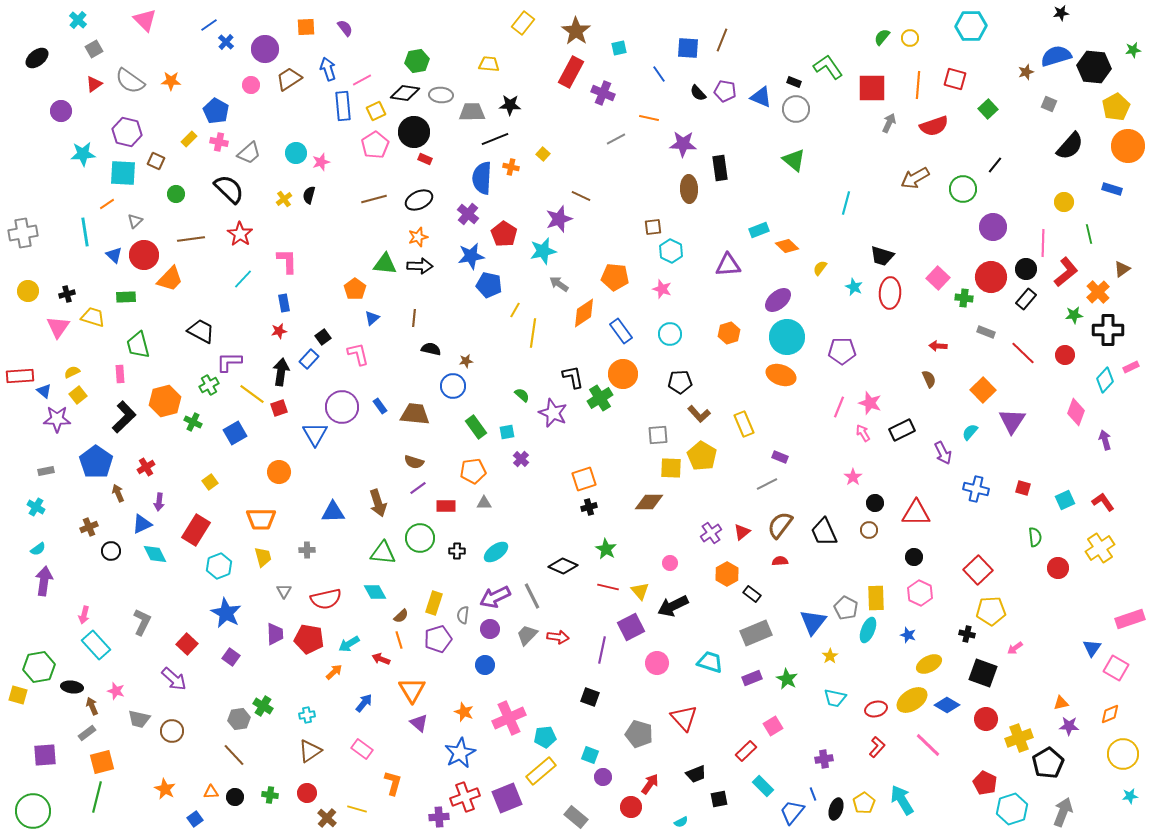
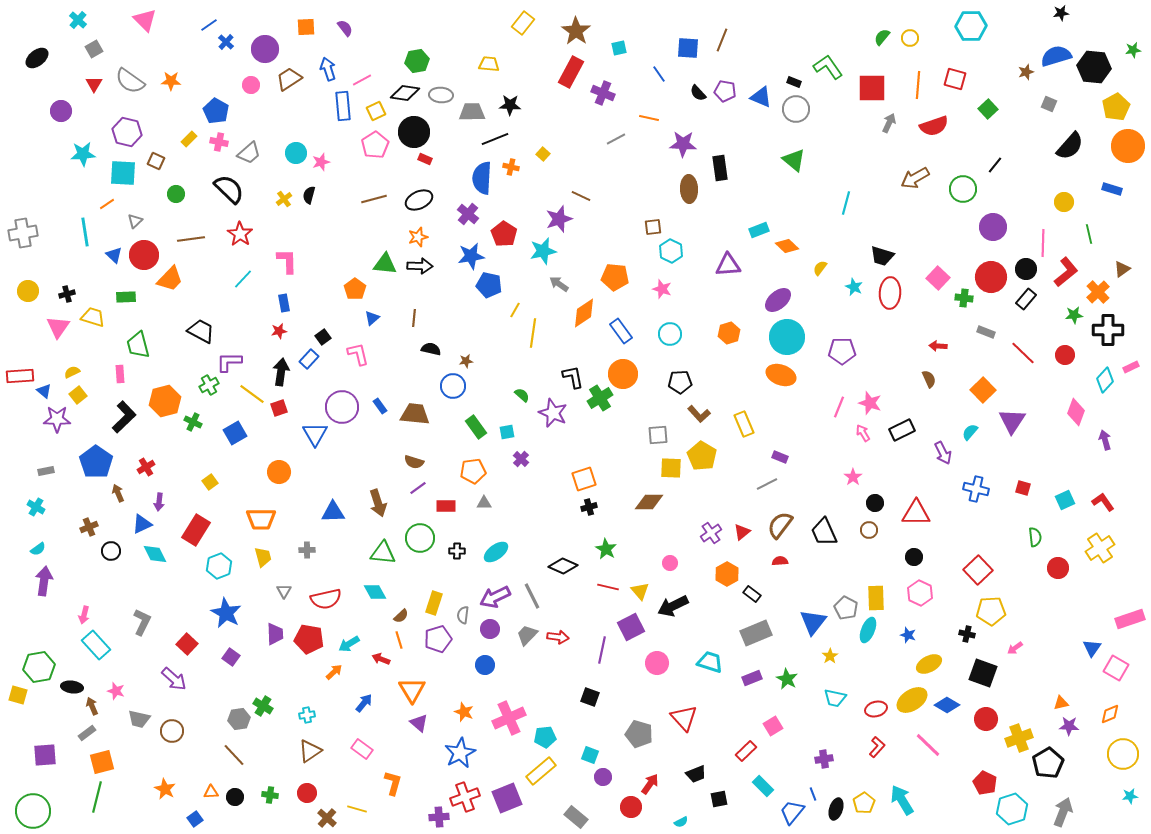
red triangle at (94, 84): rotated 24 degrees counterclockwise
